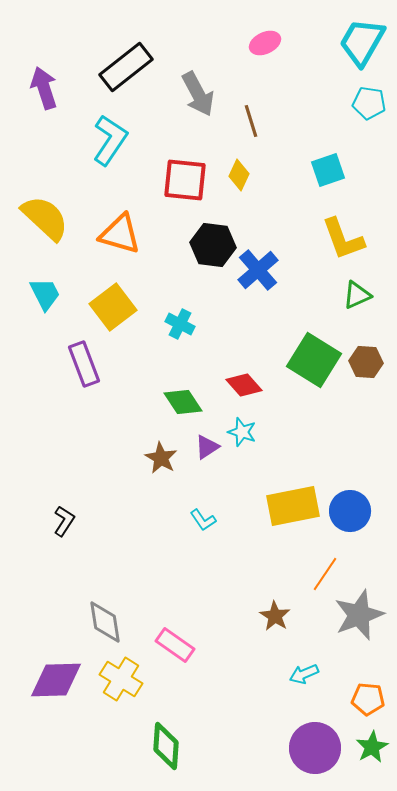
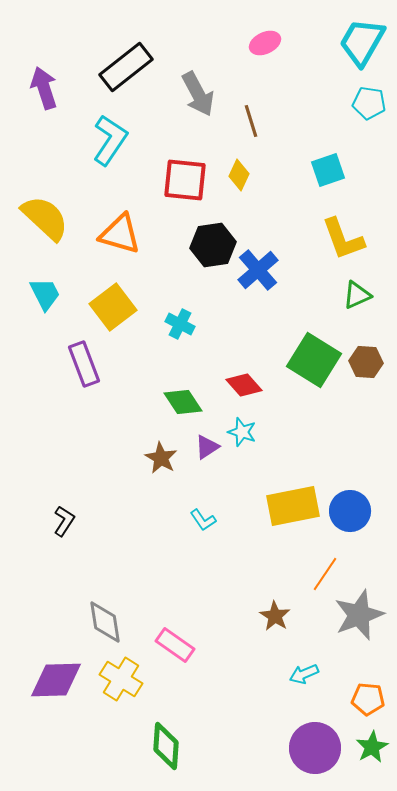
black hexagon at (213, 245): rotated 15 degrees counterclockwise
